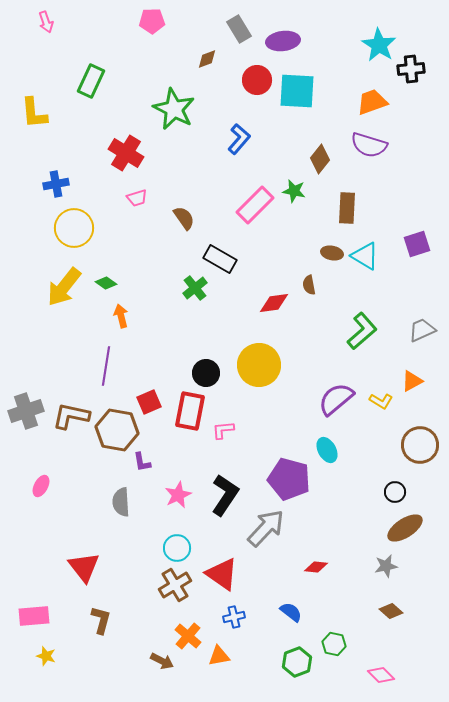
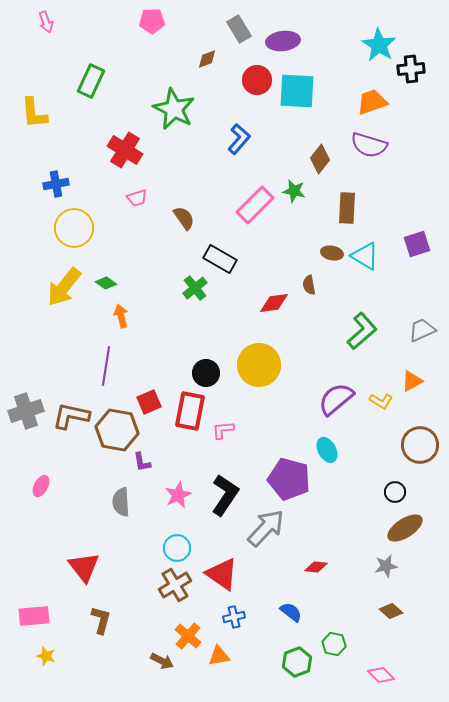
red cross at (126, 153): moved 1 px left, 3 px up
